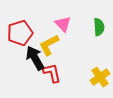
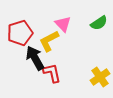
green semicircle: moved 4 px up; rotated 60 degrees clockwise
yellow L-shape: moved 4 px up
